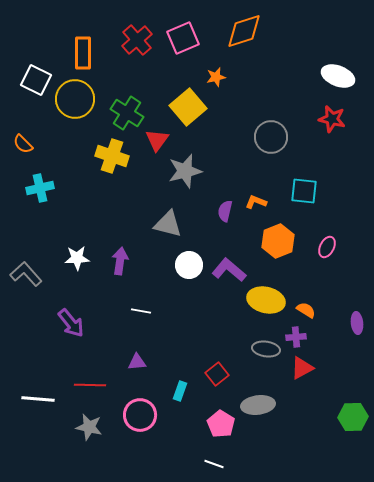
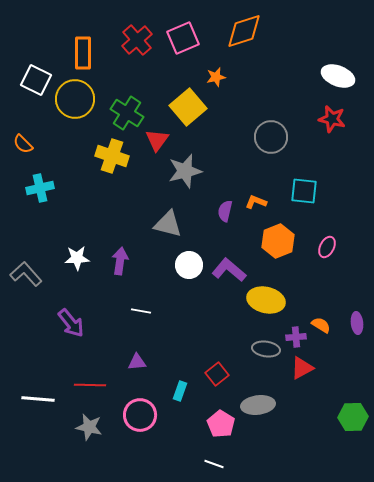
orange semicircle at (306, 310): moved 15 px right, 15 px down
